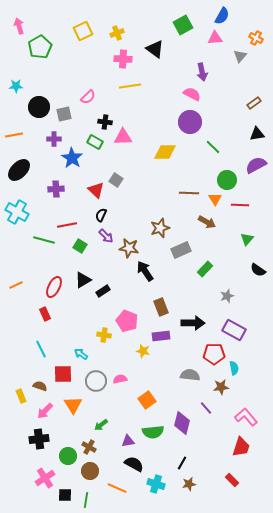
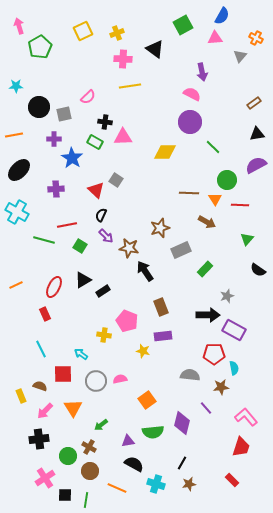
black arrow at (193, 323): moved 15 px right, 8 px up
purple rectangle at (161, 336): moved 2 px right
orange triangle at (73, 405): moved 3 px down
